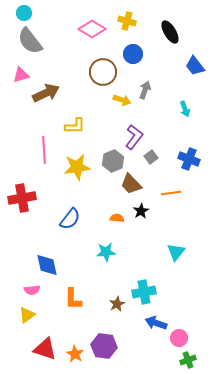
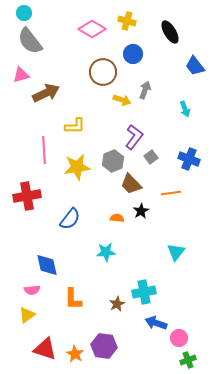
red cross: moved 5 px right, 2 px up
